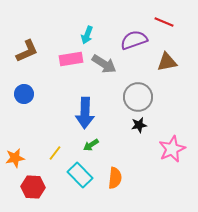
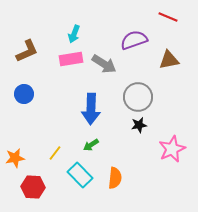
red line: moved 4 px right, 5 px up
cyan arrow: moved 13 px left, 1 px up
brown triangle: moved 2 px right, 2 px up
blue arrow: moved 6 px right, 4 px up
